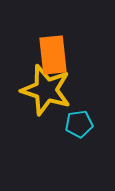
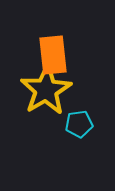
yellow star: rotated 24 degrees clockwise
